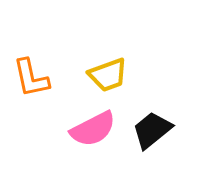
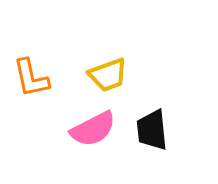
black trapezoid: rotated 57 degrees counterclockwise
